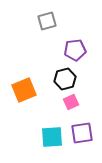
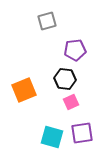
black hexagon: rotated 20 degrees clockwise
cyan square: rotated 20 degrees clockwise
